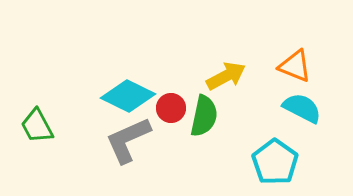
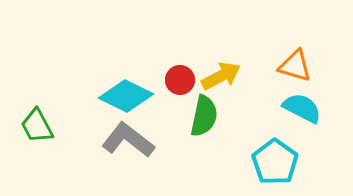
orange triangle: rotated 6 degrees counterclockwise
yellow arrow: moved 5 px left
cyan diamond: moved 2 px left
red circle: moved 9 px right, 28 px up
gray L-shape: rotated 62 degrees clockwise
